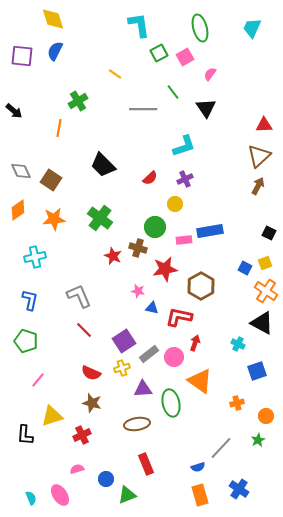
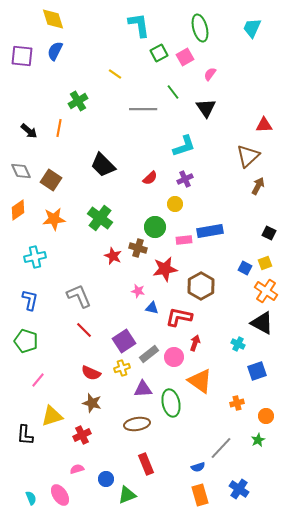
black arrow at (14, 111): moved 15 px right, 20 px down
brown triangle at (259, 156): moved 11 px left
